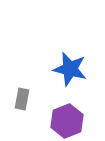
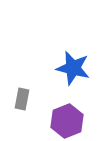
blue star: moved 3 px right, 1 px up
